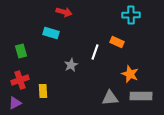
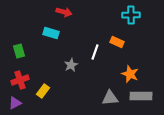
green rectangle: moved 2 px left
yellow rectangle: rotated 40 degrees clockwise
